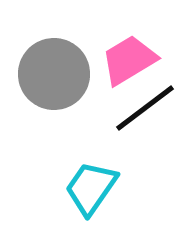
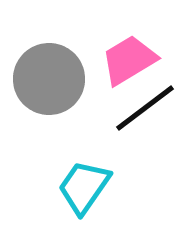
gray circle: moved 5 px left, 5 px down
cyan trapezoid: moved 7 px left, 1 px up
